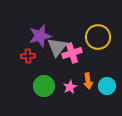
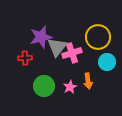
purple star: moved 1 px right, 1 px down
red cross: moved 3 px left, 2 px down
cyan circle: moved 24 px up
